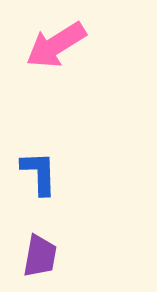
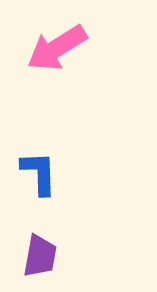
pink arrow: moved 1 px right, 3 px down
